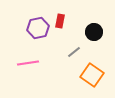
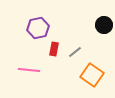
red rectangle: moved 6 px left, 28 px down
black circle: moved 10 px right, 7 px up
gray line: moved 1 px right
pink line: moved 1 px right, 7 px down; rotated 15 degrees clockwise
